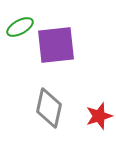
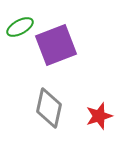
purple square: rotated 15 degrees counterclockwise
